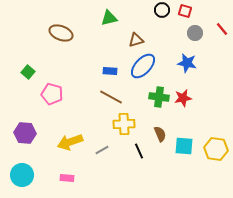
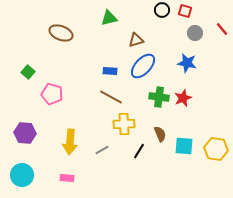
red star: rotated 12 degrees counterclockwise
yellow arrow: rotated 65 degrees counterclockwise
black line: rotated 56 degrees clockwise
